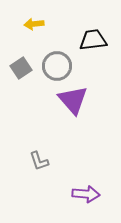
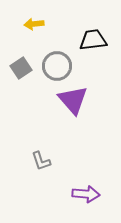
gray L-shape: moved 2 px right
